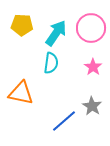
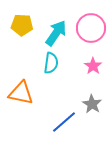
pink star: moved 1 px up
gray star: moved 2 px up
blue line: moved 1 px down
